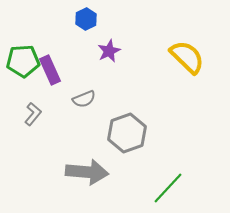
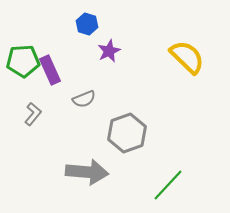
blue hexagon: moved 1 px right, 5 px down; rotated 15 degrees counterclockwise
green line: moved 3 px up
